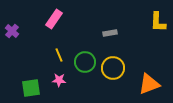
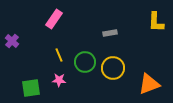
yellow L-shape: moved 2 px left
purple cross: moved 10 px down
